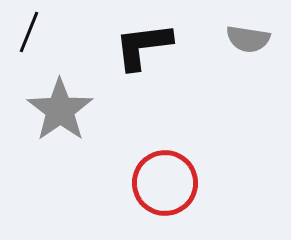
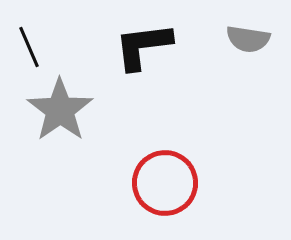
black line: moved 15 px down; rotated 45 degrees counterclockwise
